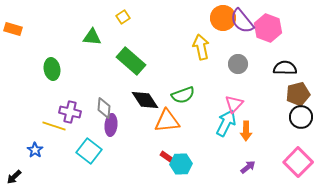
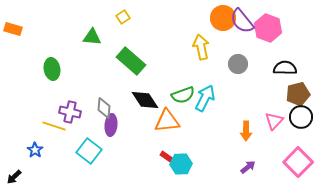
pink triangle: moved 40 px right, 17 px down
cyan arrow: moved 21 px left, 25 px up
